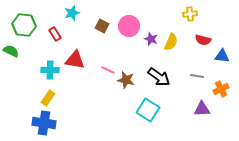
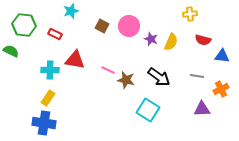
cyan star: moved 1 px left, 2 px up
red rectangle: rotated 32 degrees counterclockwise
